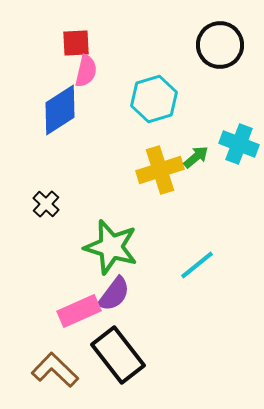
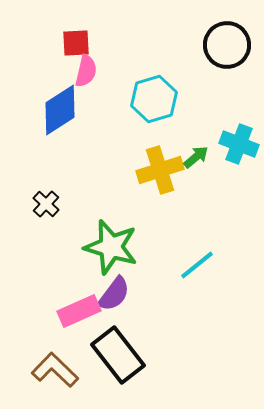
black circle: moved 7 px right
